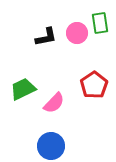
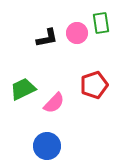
green rectangle: moved 1 px right
black L-shape: moved 1 px right, 1 px down
red pentagon: rotated 16 degrees clockwise
blue circle: moved 4 px left
